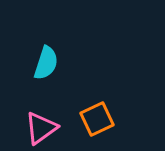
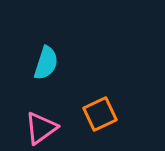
orange square: moved 3 px right, 5 px up
